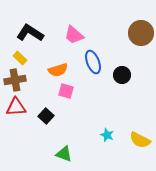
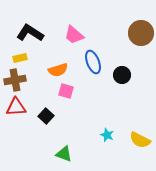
yellow rectangle: rotated 56 degrees counterclockwise
